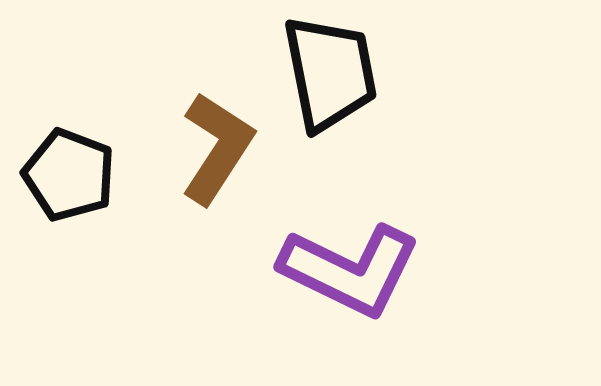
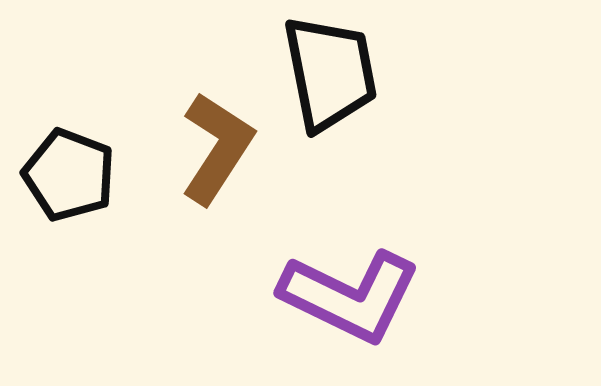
purple L-shape: moved 26 px down
